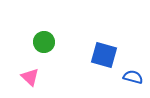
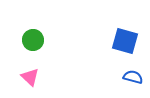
green circle: moved 11 px left, 2 px up
blue square: moved 21 px right, 14 px up
